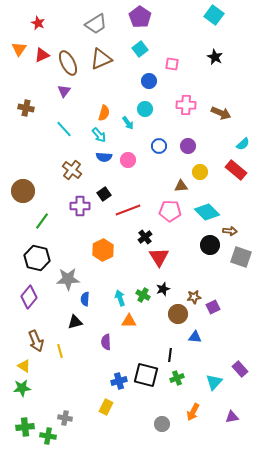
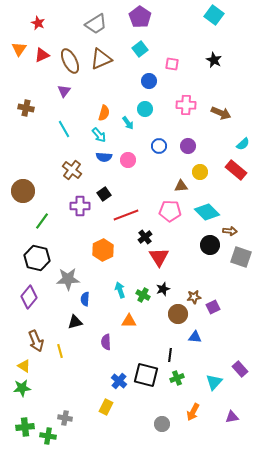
black star at (215, 57): moved 1 px left, 3 px down
brown ellipse at (68, 63): moved 2 px right, 2 px up
cyan line at (64, 129): rotated 12 degrees clockwise
red line at (128, 210): moved 2 px left, 5 px down
cyan arrow at (120, 298): moved 8 px up
blue cross at (119, 381): rotated 35 degrees counterclockwise
